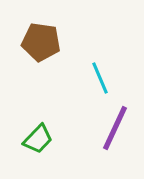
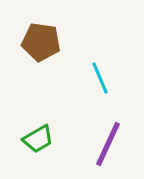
purple line: moved 7 px left, 16 px down
green trapezoid: rotated 16 degrees clockwise
